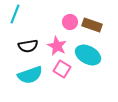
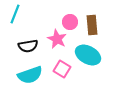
brown rectangle: rotated 66 degrees clockwise
pink star: moved 7 px up
